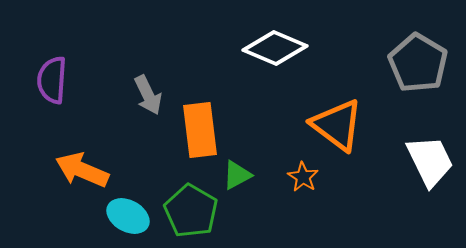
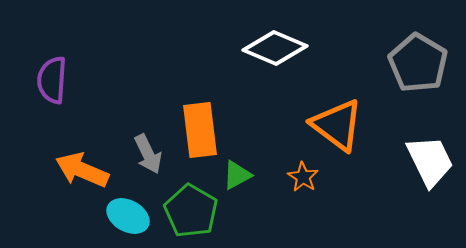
gray arrow: moved 59 px down
